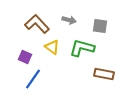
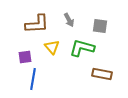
gray arrow: rotated 48 degrees clockwise
brown L-shape: rotated 130 degrees clockwise
yellow triangle: rotated 14 degrees clockwise
purple square: rotated 32 degrees counterclockwise
brown rectangle: moved 2 px left
blue line: rotated 25 degrees counterclockwise
